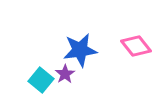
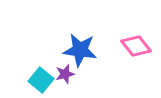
blue star: rotated 16 degrees clockwise
purple star: rotated 18 degrees clockwise
